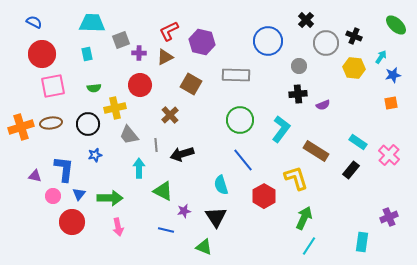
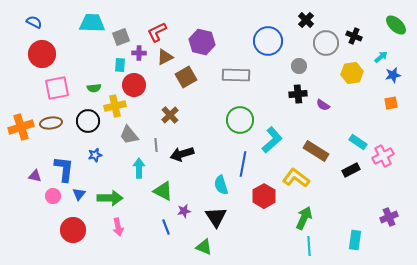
red L-shape at (169, 31): moved 12 px left, 1 px down
gray square at (121, 40): moved 3 px up
cyan rectangle at (87, 54): moved 33 px right, 11 px down; rotated 16 degrees clockwise
cyan arrow at (381, 57): rotated 16 degrees clockwise
yellow hexagon at (354, 68): moved 2 px left, 5 px down; rotated 15 degrees counterclockwise
brown square at (191, 84): moved 5 px left, 7 px up; rotated 30 degrees clockwise
red circle at (140, 85): moved 6 px left
pink square at (53, 86): moved 4 px right, 2 px down
purple semicircle at (323, 105): rotated 56 degrees clockwise
yellow cross at (115, 108): moved 2 px up
black circle at (88, 124): moved 3 px up
cyan L-shape at (281, 129): moved 9 px left, 11 px down; rotated 12 degrees clockwise
pink cross at (389, 155): moved 6 px left, 1 px down; rotated 20 degrees clockwise
blue line at (243, 160): moved 4 px down; rotated 50 degrees clockwise
black rectangle at (351, 170): rotated 24 degrees clockwise
yellow L-shape at (296, 178): rotated 36 degrees counterclockwise
red circle at (72, 222): moved 1 px right, 8 px down
blue line at (166, 230): moved 3 px up; rotated 56 degrees clockwise
cyan rectangle at (362, 242): moved 7 px left, 2 px up
cyan line at (309, 246): rotated 36 degrees counterclockwise
